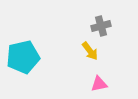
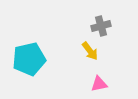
cyan pentagon: moved 6 px right, 2 px down
